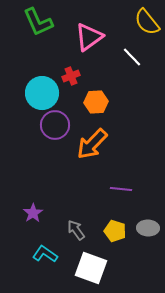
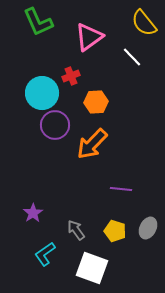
yellow semicircle: moved 3 px left, 1 px down
gray ellipse: rotated 65 degrees counterclockwise
cyan L-shape: rotated 70 degrees counterclockwise
white square: moved 1 px right
